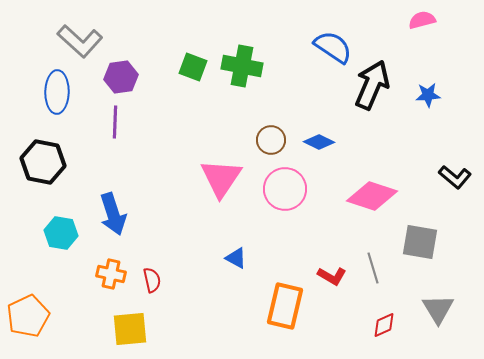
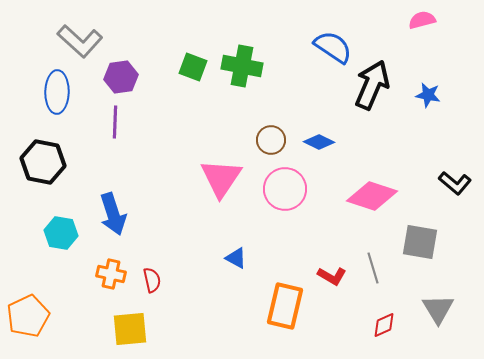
blue star: rotated 15 degrees clockwise
black L-shape: moved 6 px down
